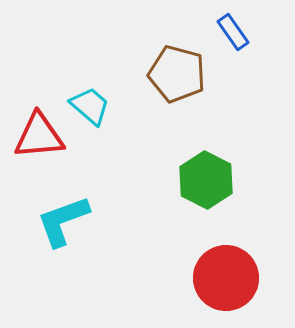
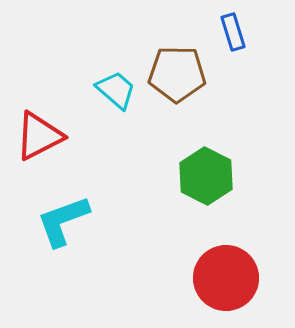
blue rectangle: rotated 18 degrees clockwise
brown pentagon: rotated 14 degrees counterclockwise
cyan trapezoid: moved 26 px right, 16 px up
red triangle: rotated 22 degrees counterclockwise
green hexagon: moved 4 px up
